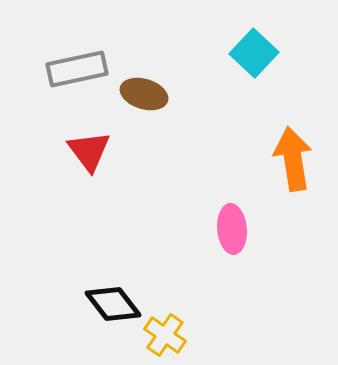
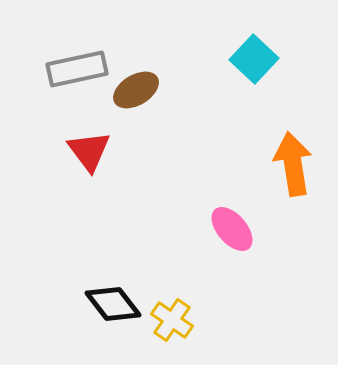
cyan square: moved 6 px down
brown ellipse: moved 8 px left, 4 px up; rotated 48 degrees counterclockwise
orange arrow: moved 5 px down
pink ellipse: rotated 36 degrees counterclockwise
yellow cross: moved 7 px right, 15 px up
